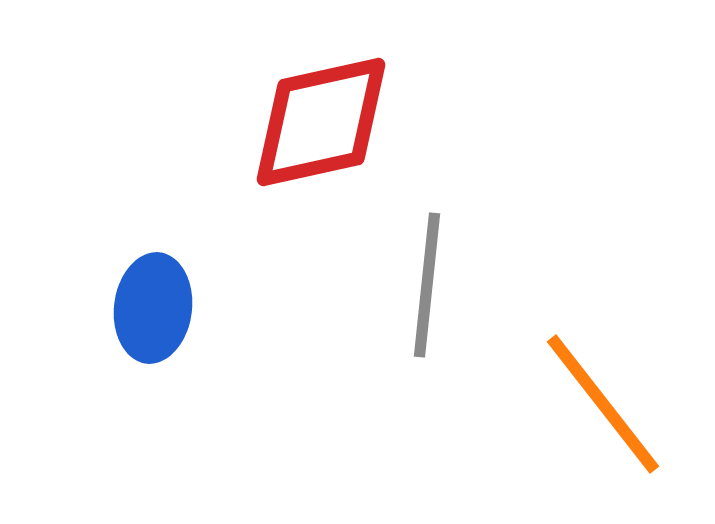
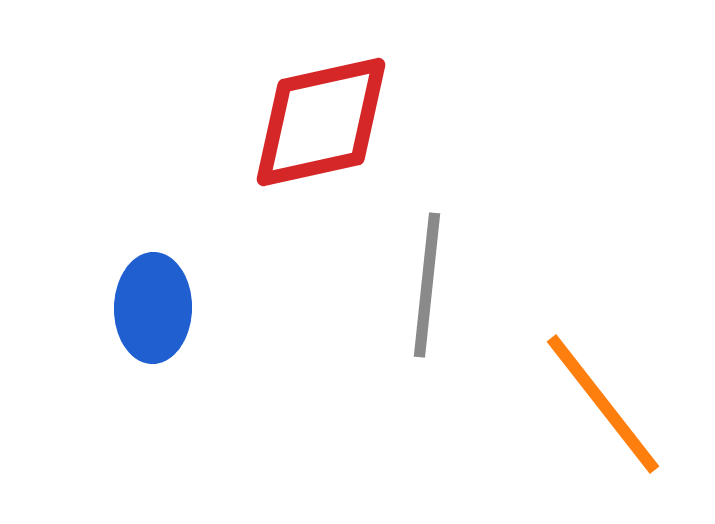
blue ellipse: rotated 6 degrees counterclockwise
